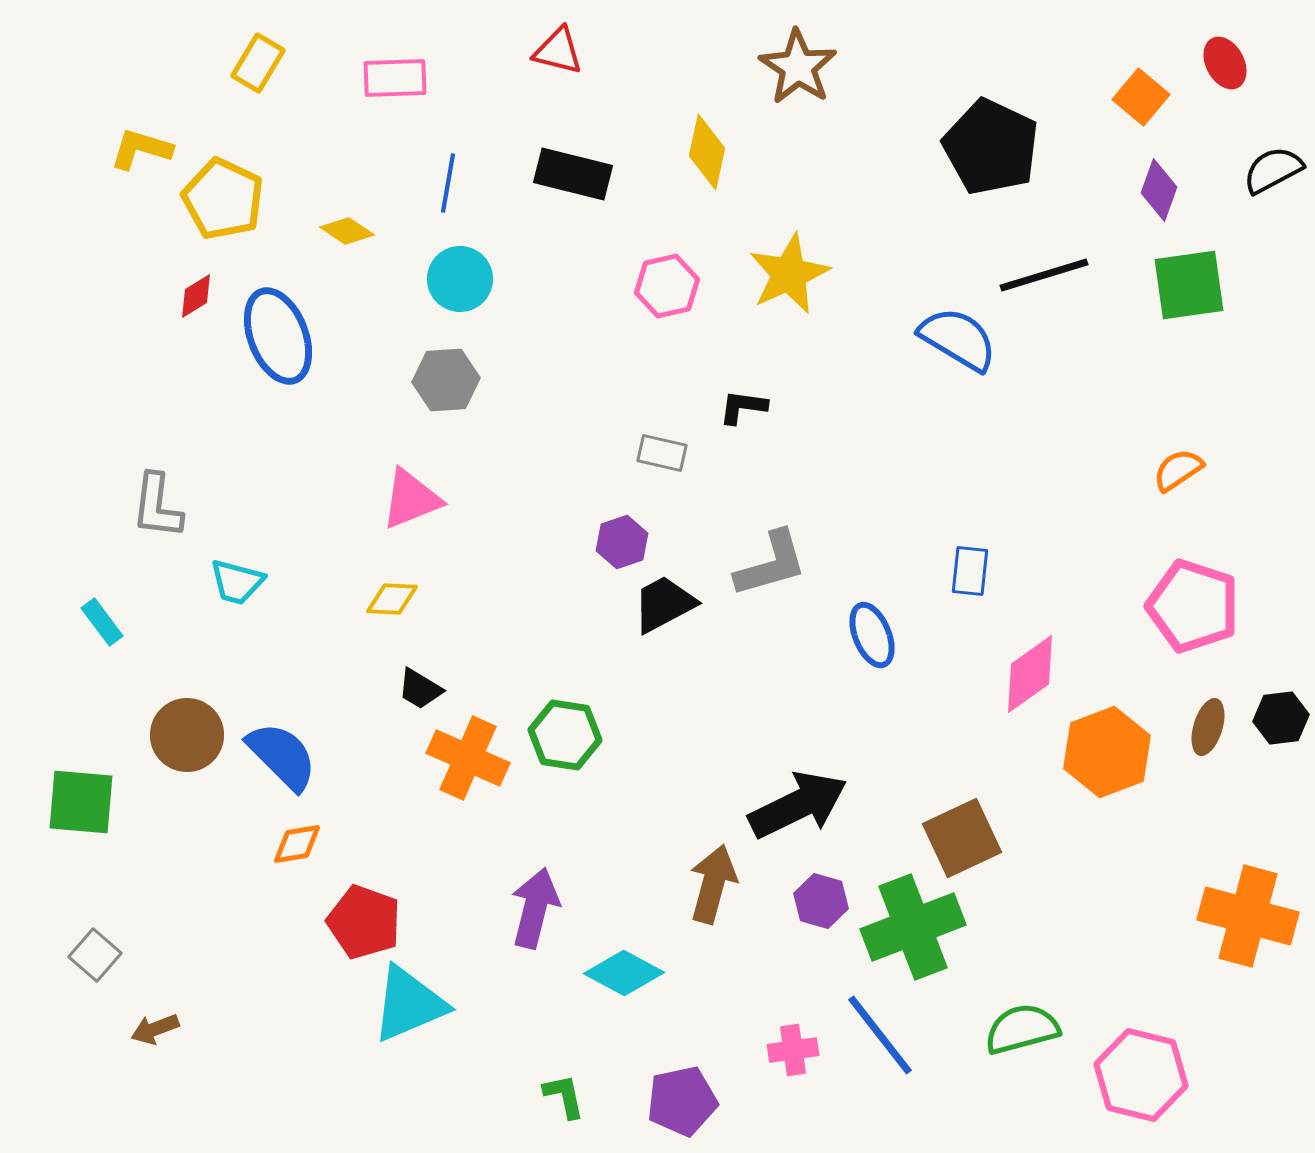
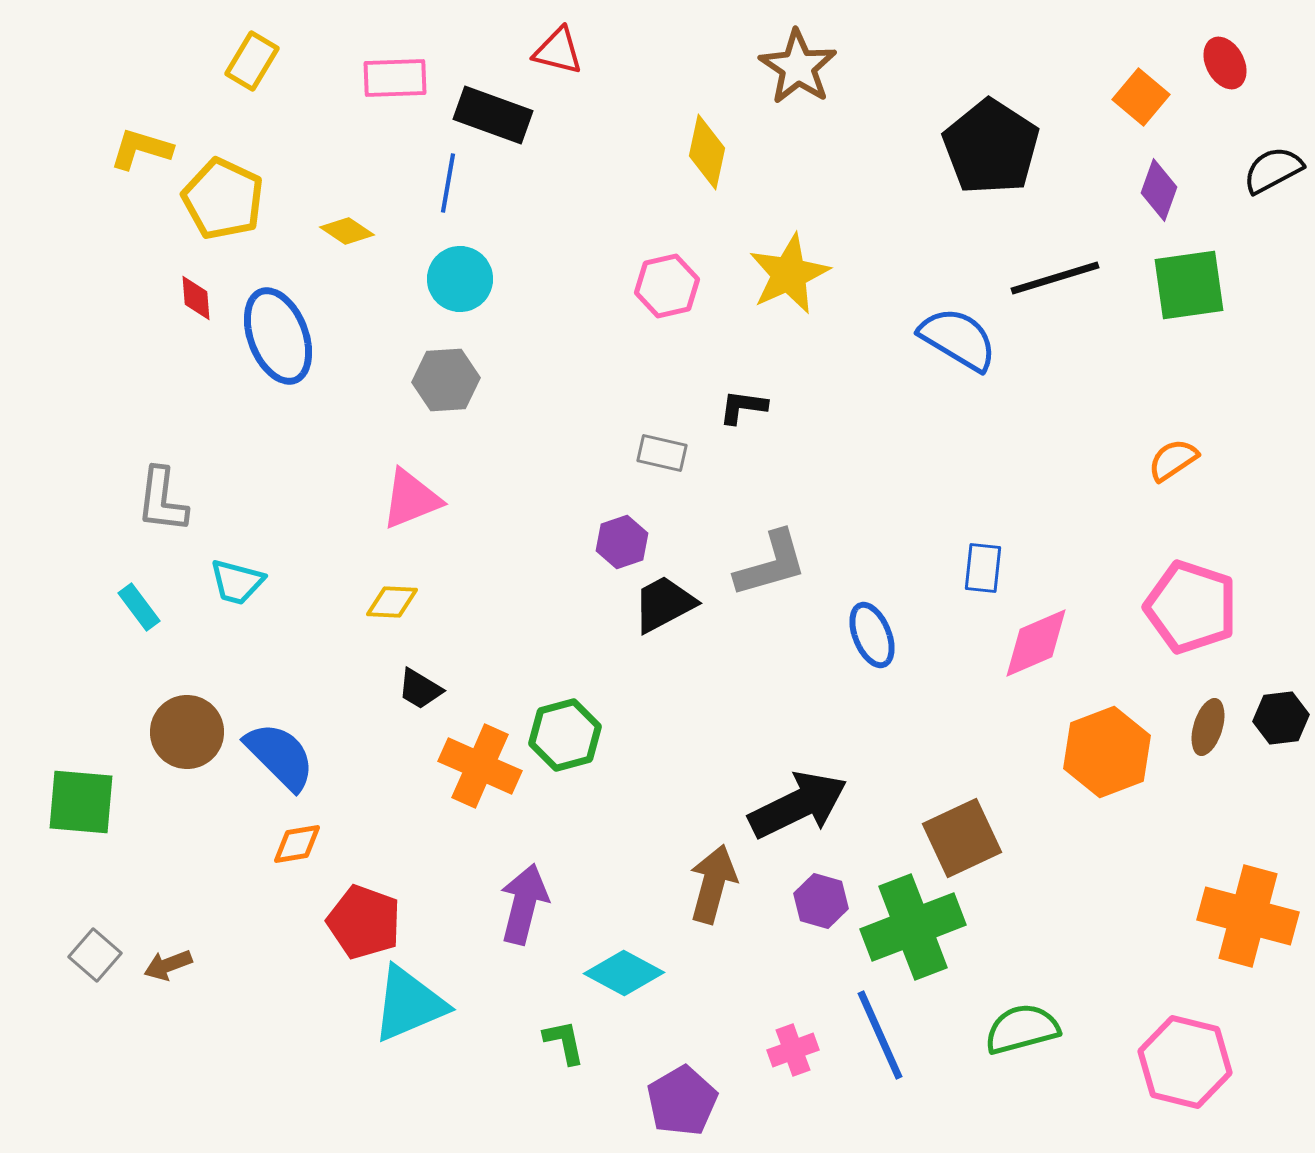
yellow rectangle at (258, 63): moved 6 px left, 2 px up
black pentagon at (991, 147): rotated 8 degrees clockwise
black rectangle at (573, 174): moved 80 px left, 59 px up; rotated 6 degrees clockwise
black line at (1044, 275): moved 11 px right, 3 px down
red diamond at (196, 296): moved 2 px down; rotated 63 degrees counterclockwise
orange semicircle at (1178, 470): moved 5 px left, 10 px up
gray L-shape at (157, 506): moved 5 px right, 6 px up
blue rectangle at (970, 571): moved 13 px right, 3 px up
yellow diamond at (392, 599): moved 3 px down
pink pentagon at (1193, 606): moved 2 px left, 1 px down
cyan rectangle at (102, 622): moved 37 px right, 15 px up
pink diamond at (1030, 674): moved 6 px right, 31 px up; rotated 12 degrees clockwise
brown circle at (187, 735): moved 3 px up
green hexagon at (565, 735): rotated 24 degrees counterclockwise
blue semicircle at (282, 756): moved 2 px left
orange cross at (468, 758): moved 12 px right, 8 px down
purple arrow at (535, 908): moved 11 px left, 4 px up
brown arrow at (155, 1029): moved 13 px right, 64 px up
blue line at (880, 1035): rotated 14 degrees clockwise
pink cross at (793, 1050): rotated 12 degrees counterclockwise
pink hexagon at (1141, 1075): moved 44 px right, 13 px up
green L-shape at (564, 1096): moved 54 px up
purple pentagon at (682, 1101): rotated 18 degrees counterclockwise
